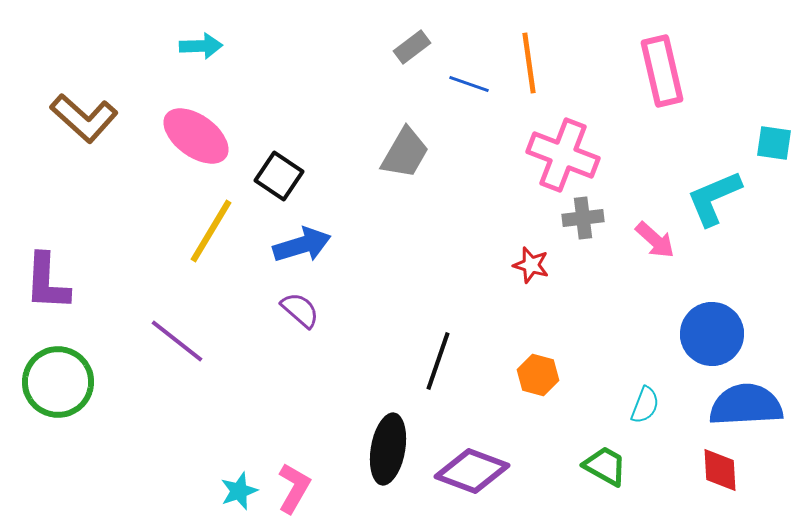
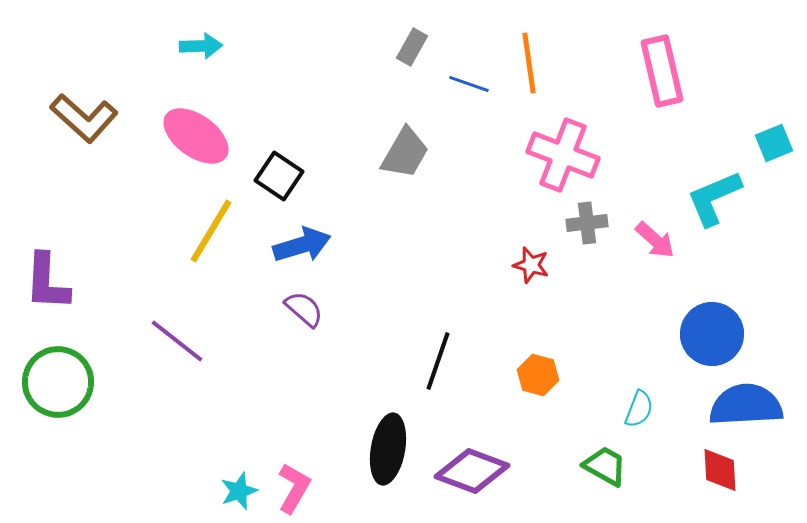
gray rectangle: rotated 24 degrees counterclockwise
cyan square: rotated 30 degrees counterclockwise
gray cross: moved 4 px right, 5 px down
purple semicircle: moved 4 px right, 1 px up
cyan semicircle: moved 6 px left, 4 px down
